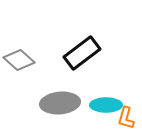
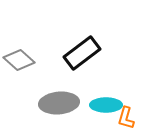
gray ellipse: moved 1 px left
